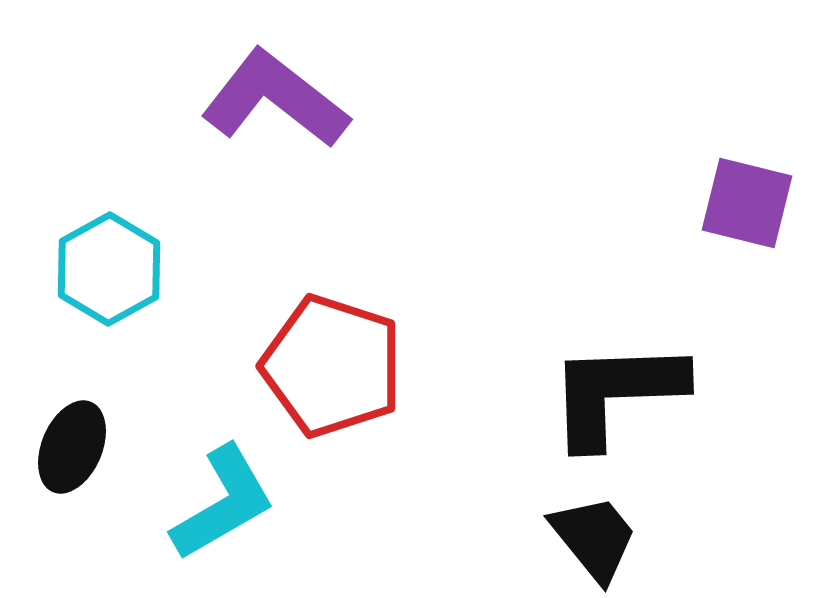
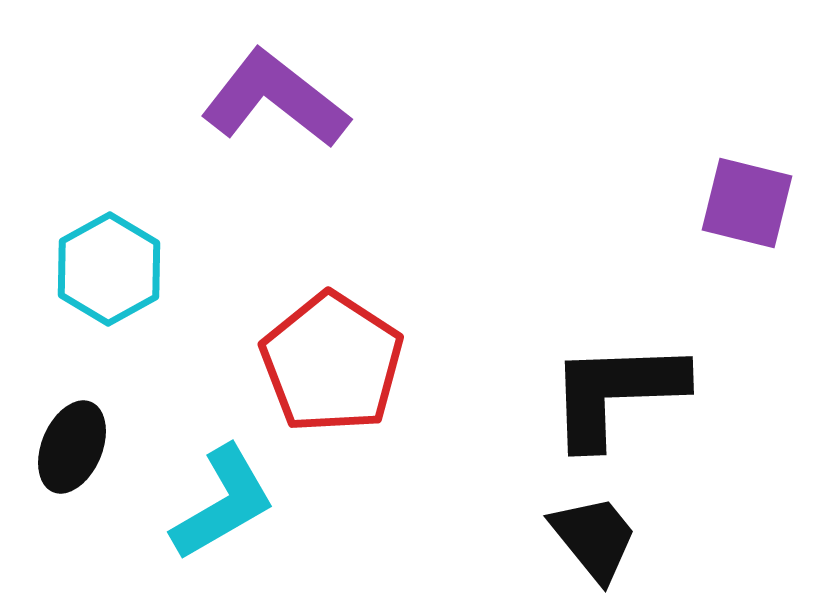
red pentagon: moved 3 px up; rotated 15 degrees clockwise
